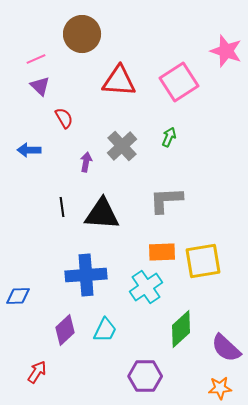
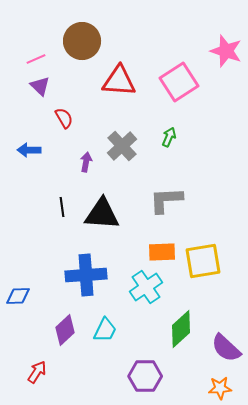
brown circle: moved 7 px down
